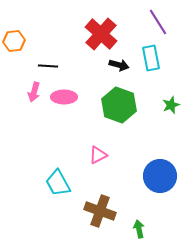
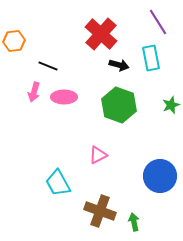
black line: rotated 18 degrees clockwise
green arrow: moved 5 px left, 7 px up
